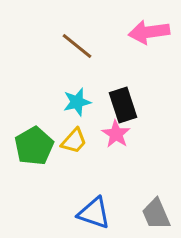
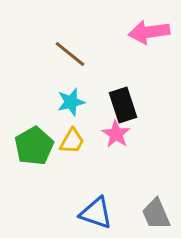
brown line: moved 7 px left, 8 px down
cyan star: moved 6 px left
yellow trapezoid: moved 2 px left; rotated 12 degrees counterclockwise
blue triangle: moved 2 px right
